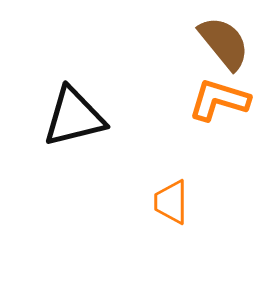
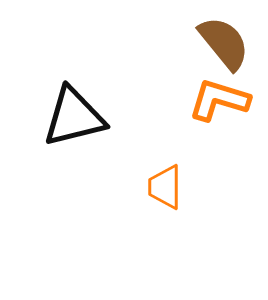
orange trapezoid: moved 6 px left, 15 px up
